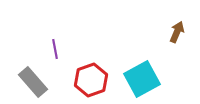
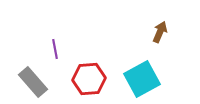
brown arrow: moved 17 px left
red hexagon: moved 2 px left, 1 px up; rotated 16 degrees clockwise
